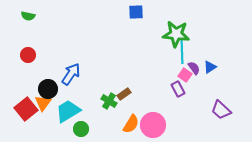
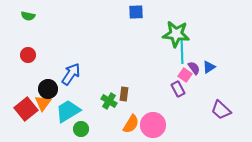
blue triangle: moved 1 px left
brown rectangle: rotated 48 degrees counterclockwise
